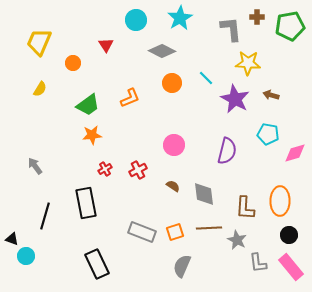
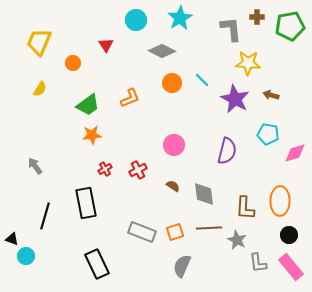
cyan line at (206, 78): moved 4 px left, 2 px down
